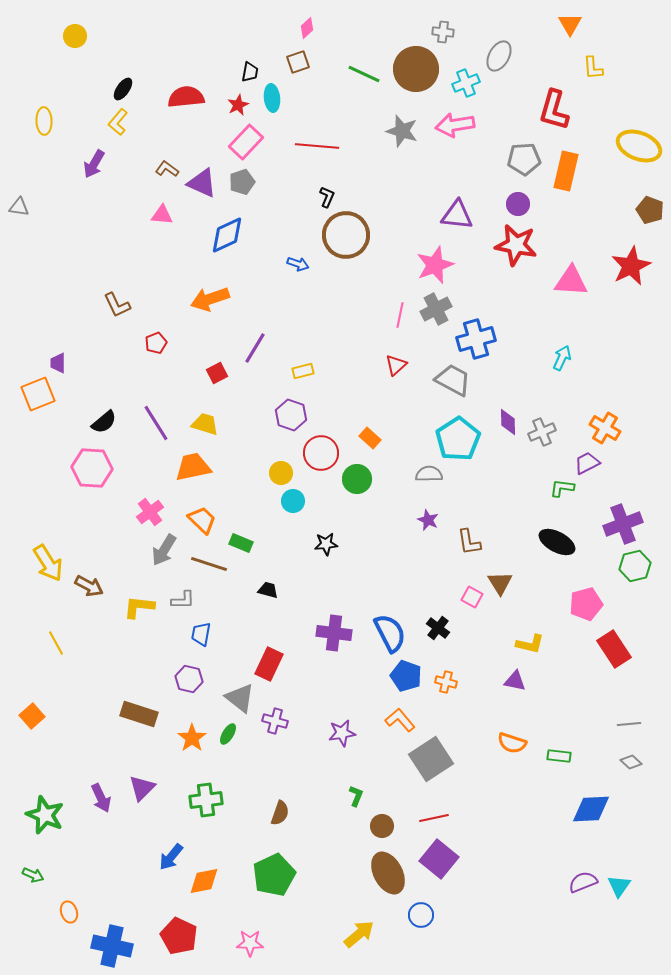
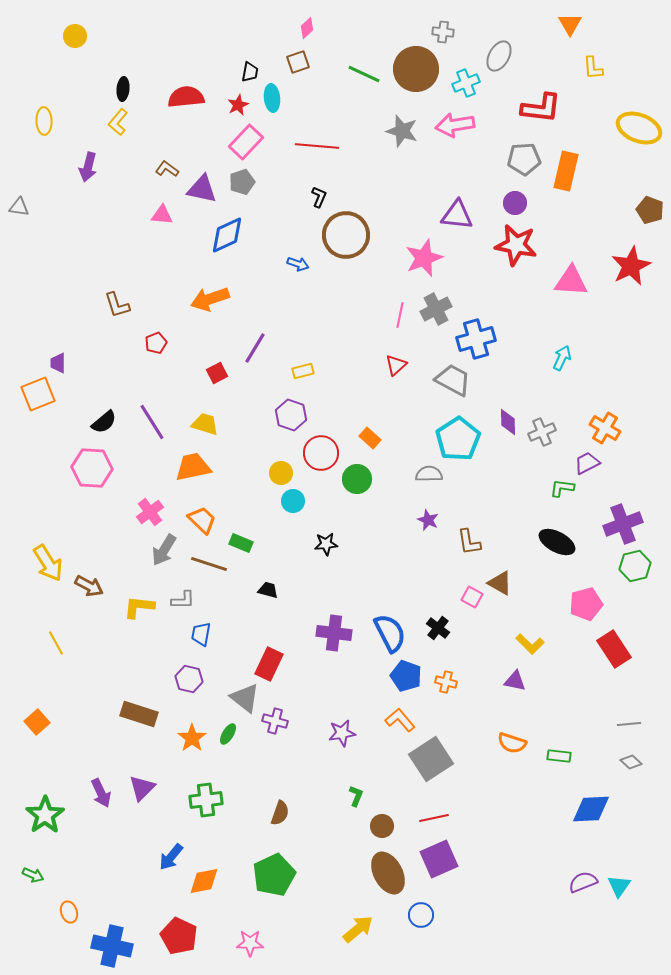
black ellipse at (123, 89): rotated 30 degrees counterclockwise
red L-shape at (554, 110): moved 13 px left, 2 px up; rotated 99 degrees counterclockwise
yellow ellipse at (639, 146): moved 18 px up
purple arrow at (94, 164): moved 6 px left, 3 px down; rotated 16 degrees counterclockwise
purple triangle at (202, 183): moved 6 px down; rotated 12 degrees counterclockwise
black L-shape at (327, 197): moved 8 px left
purple circle at (518, 204): moved 3 px left, 1 px up
pink star at (435, 265): moved 11 px left, 7 px up
brown L-shape at (117, 305): rotated 8 degrees clockwise
purple line at (156, 423): moved 4 px left, 1 px up
brown triangle at (500, 583): rotated 28 degrees counterclockwise
yellow L-shape at (530, 644): rotated 32 degrees clockwise
gray triangle at (240, 698): moved 5 px right
orange square at (32, 716): moved 5 px right, 6 px down
purple arrow at (101, 798): moved 5 px up
green star at (45, 815): rotated 15 degrees clockwise
purple square at (439, 859): rotated 27 degrees clockwise
yellow arrow at (359, 934): moved 1 px left, 5 px up
